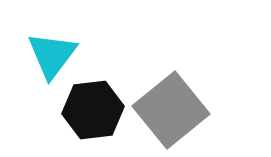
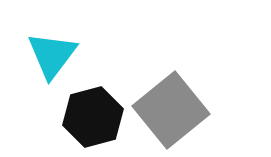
black hexagon: moved 7 px down; rotated 8 degrees counterclockwise
